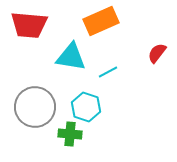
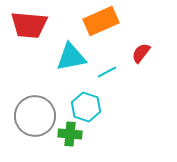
red semicircle: moved 16 px left
cyan triangle: rotated 20 degrees counterclockwise
cyan line: moved 1 px left
gray circle: moved 9 px down
